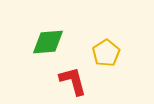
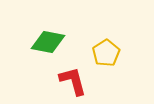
green diamond: rotated 16 degrees clockwise
